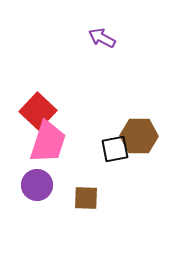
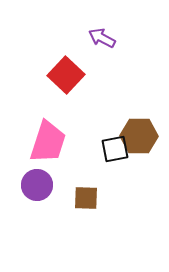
red square: moved 28 px right, 36 px up
